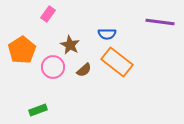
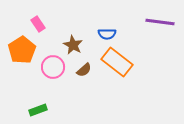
pink rectangle: moved 10 px left, 10 px down; rotated 70 degrees counterclockwise
brown star: moved 3 px right
